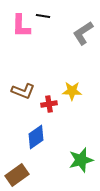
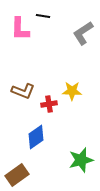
pink L-shape: moved 1 px left, 3 px down
